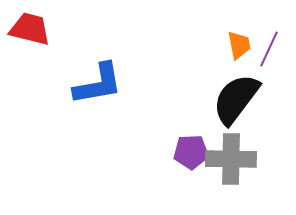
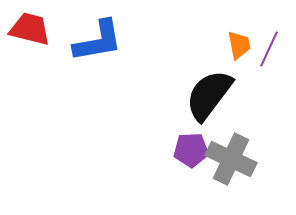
blue L-shape: moved 43 px up
black semicircle: moved 27 px left, 4 px up
purple pentagon: moved 2 px up
gray cross: rotated 24 degrees clockwise
